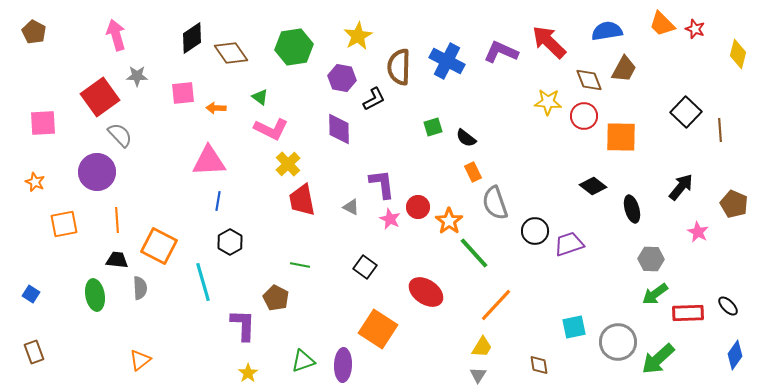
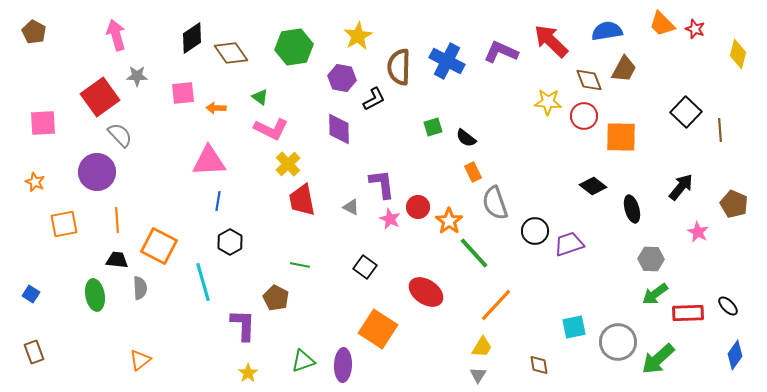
red arrow at (549, 42): moved 2 px right, 1 px up
